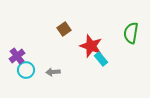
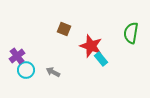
brown square: rotated 32 degrees counterclockwise
gray arrow: rotated 32 degrees clockwise
